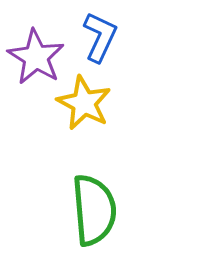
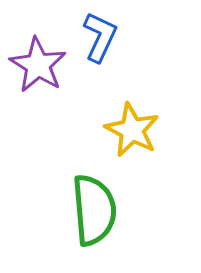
purple star: moved 2 px right, 8 px down
yellow star: moved 48 px right, 27 px down
